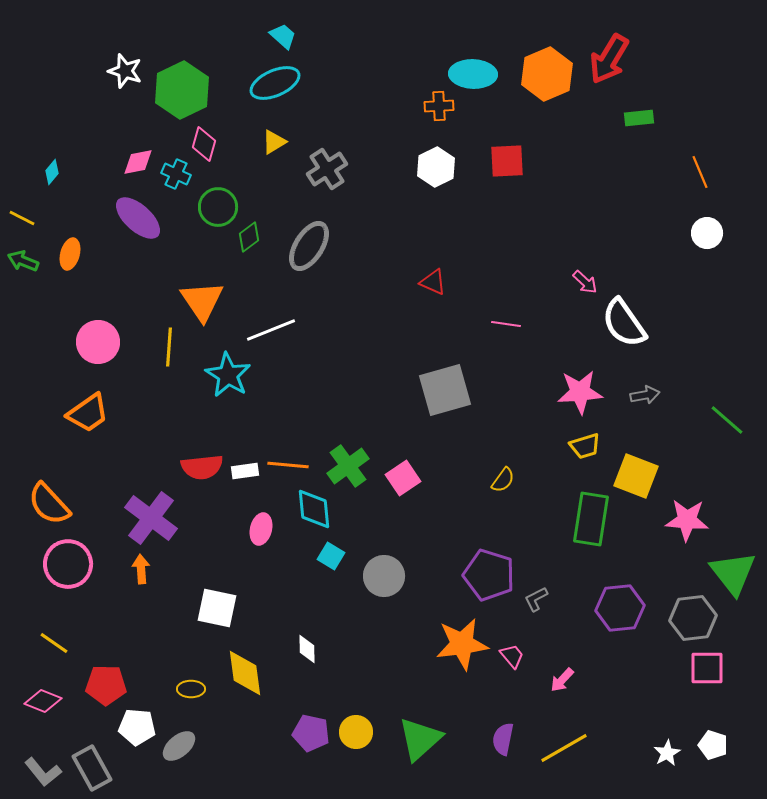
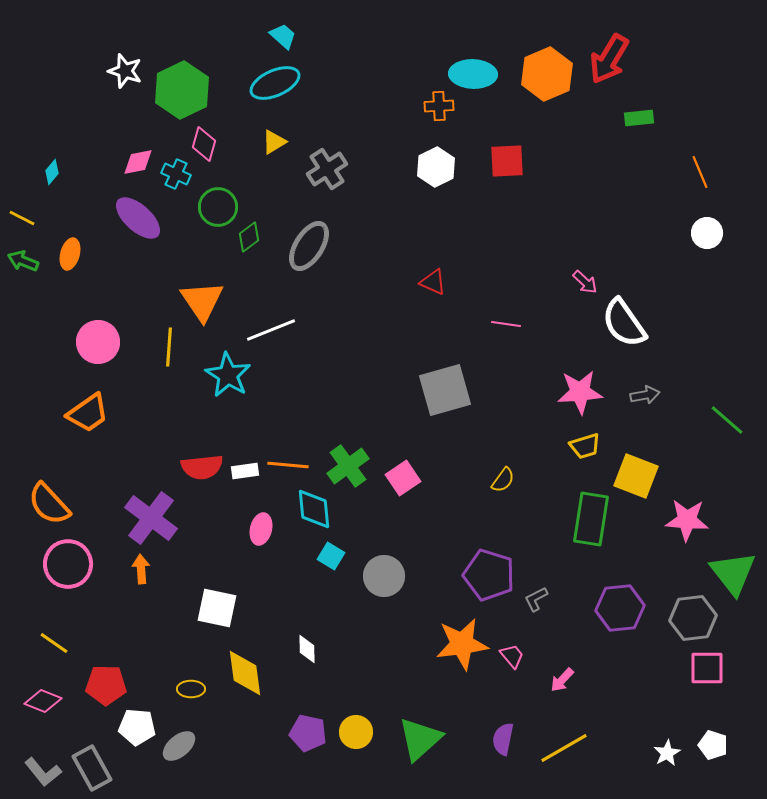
purple pentagon at (311, 733): moved 3 px left
